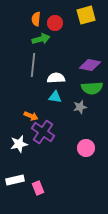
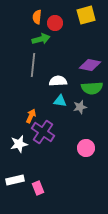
orange semicircle: moved 1 px right, 2 px up
white semicircle: moved 2 px right, 3 px down
cyan triangle: moved 5 px right, 4 px down
orange arrow: rotated 88 degrees counterclockwise
